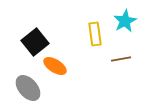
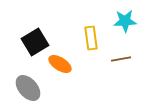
cyan star: rotated 25 degrees clockwise
yellow rectangle: moved 4 px left, 4 px down
black square: rotated 8 degrees clockwise
orange ellipse: moved 5 px right, 2 px up
